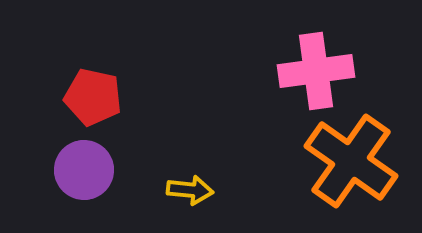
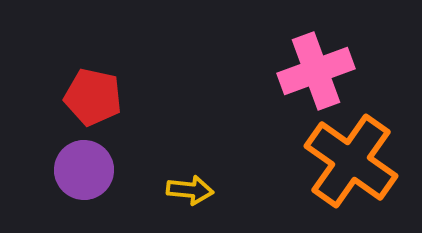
pink cross: rotated 12 degrees counterclockwise
